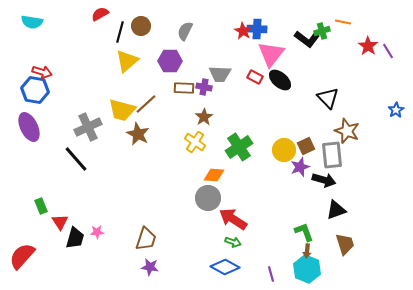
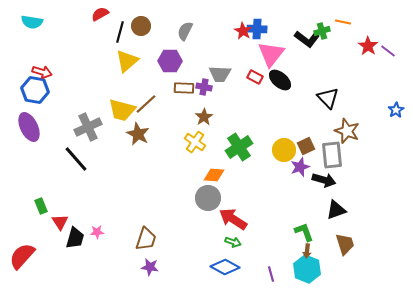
purple line at (388, 51): rotated 21 degrees counterclockwise
